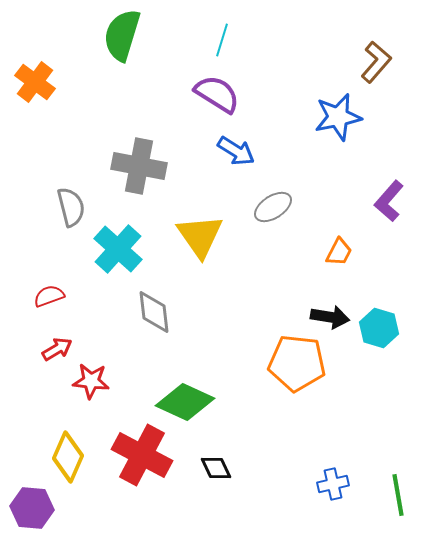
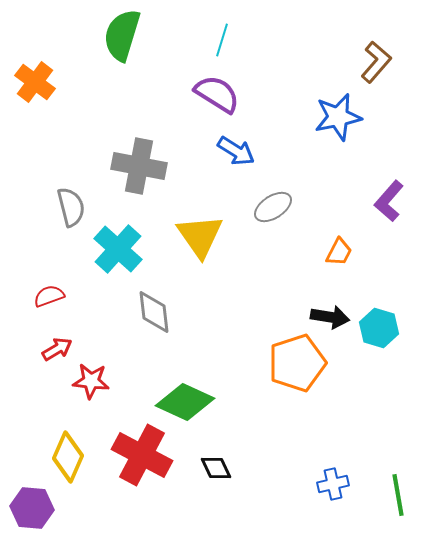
orange pentagon: rotated 24 degrees counterclockwise
